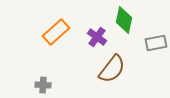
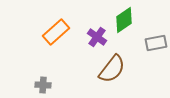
green diamond: rotated 44 degrees clockwise
